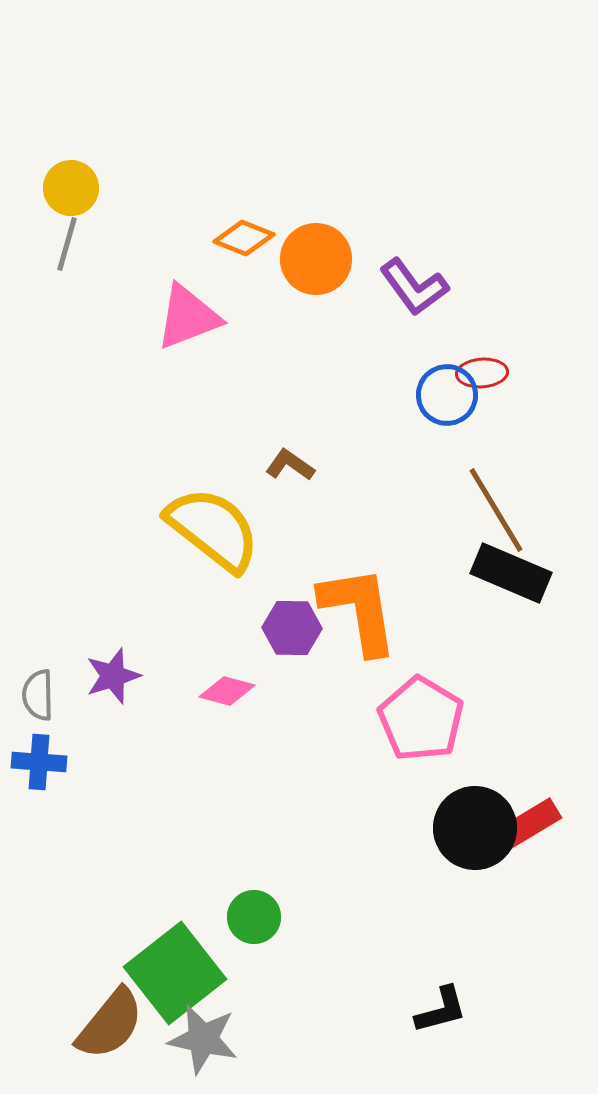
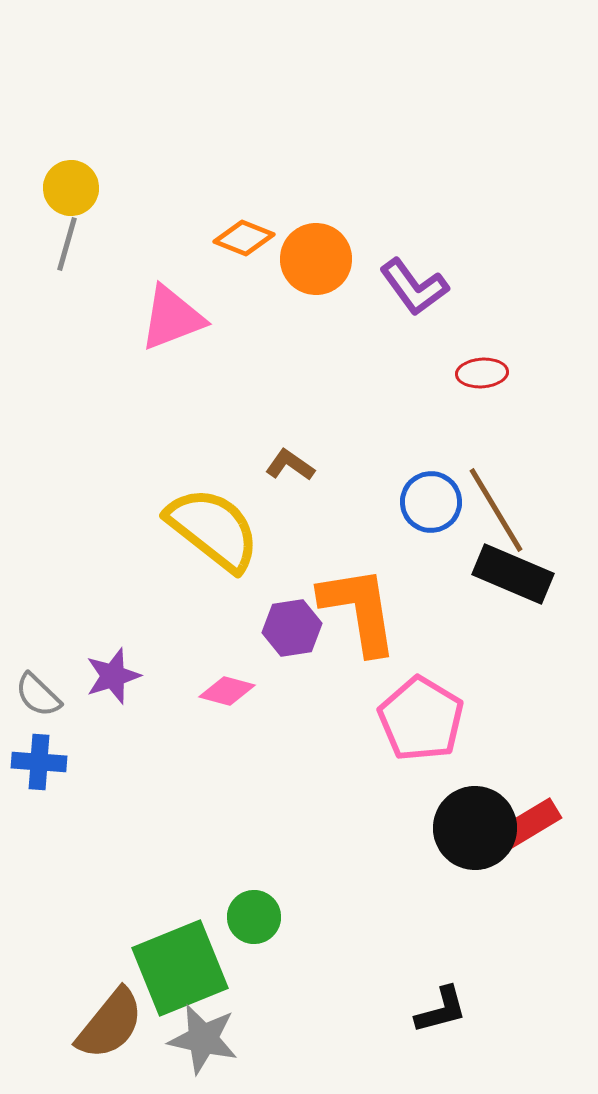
pink triangle: moved 16 px left, 1 px down
blue circle: moved 16 px left, 107 px down
black rectangle: moved 2 px right, 1 px down
purple hexagon: rotated 10 degrees counterclockwise
gray semicircle: rotated 45 degrees counterclockwise
green square: moved 5 px right, 5 px up; rotated 16 degrees clockwise
